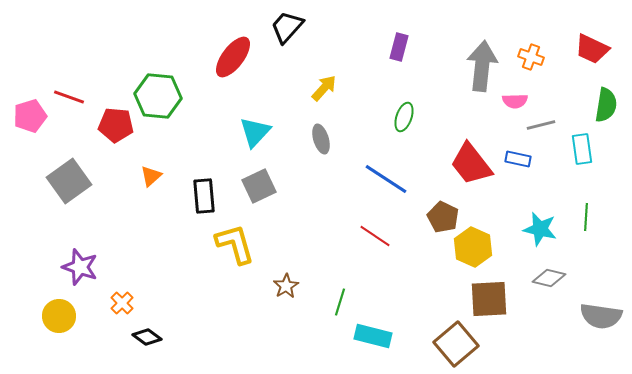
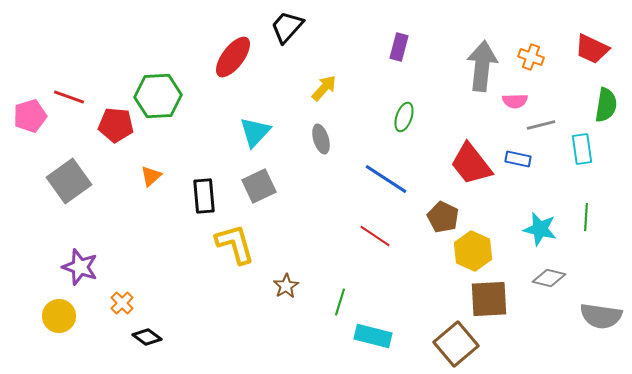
green hexagon at (158, 96): rotated 9 degrees counterclockwise
yellow hexagon at (473, 247): moved 4 px down
